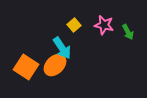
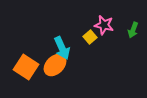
yellow square: moved 16 px right, 12 px down
green arrow: moved 5 px right, 2 px up; rotated 49 degrees clockwise
cyan arrow: rotated 10 degrees clockwise
